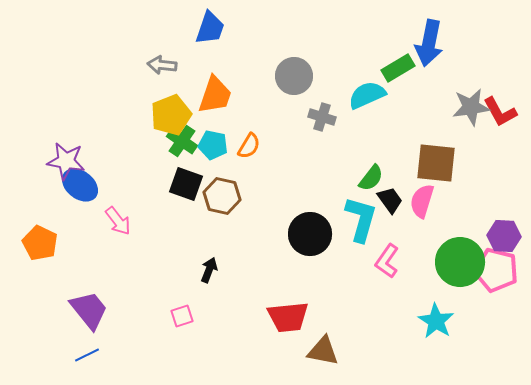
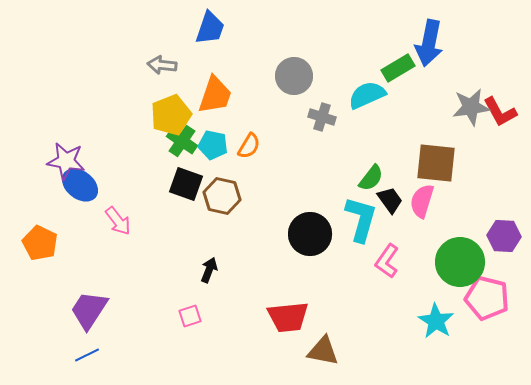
pink pentagon: moved 9 px left, 28 px down
purple trapezoid: rotated 108 degrees counterclockwise
pink square: moved 8 px right
